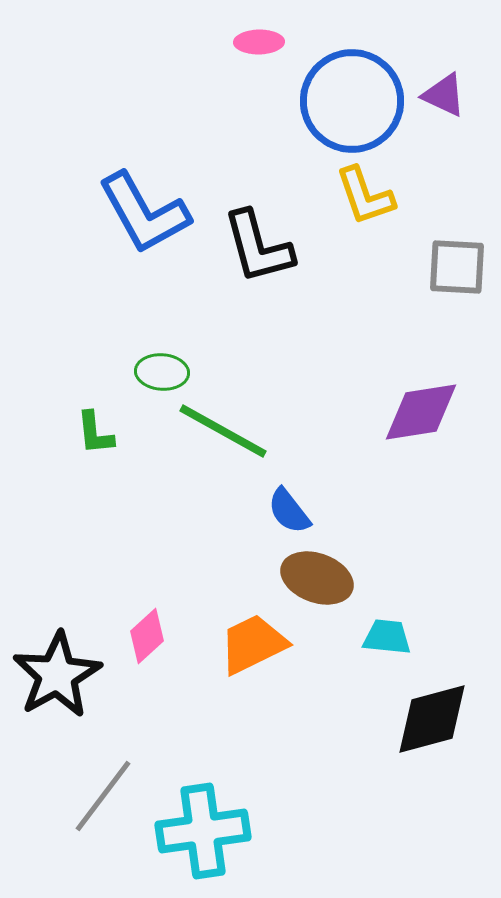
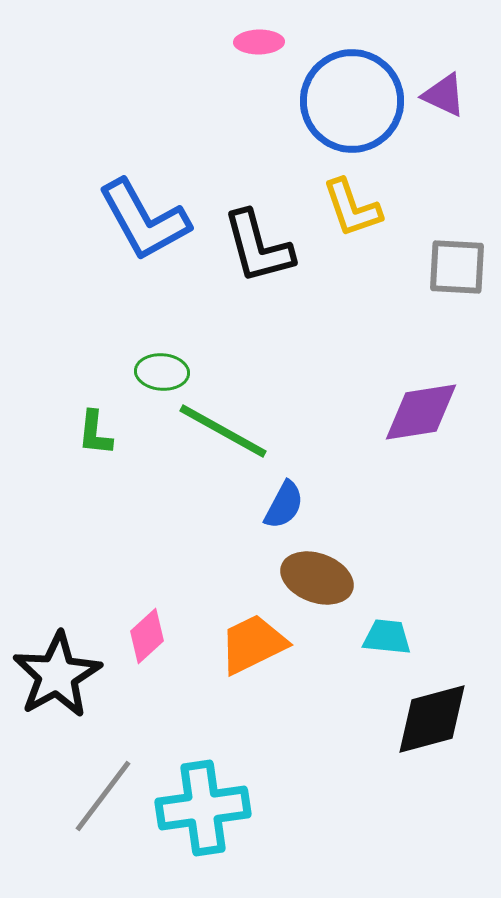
yellow L-shape: moved 13 px left, 12 px down
blue L-shape: moved 7 px down
green L-shape: rotated 12 degrees clockwise
blue semicircle: moved 5 px left, 6 px up; rotated 114 degrees counterclockwise
cyan cross: moved 23 px up
